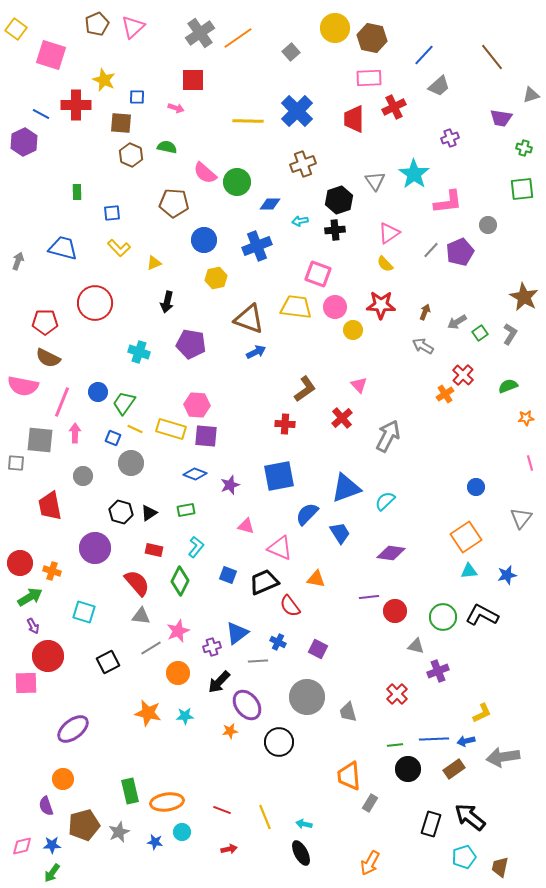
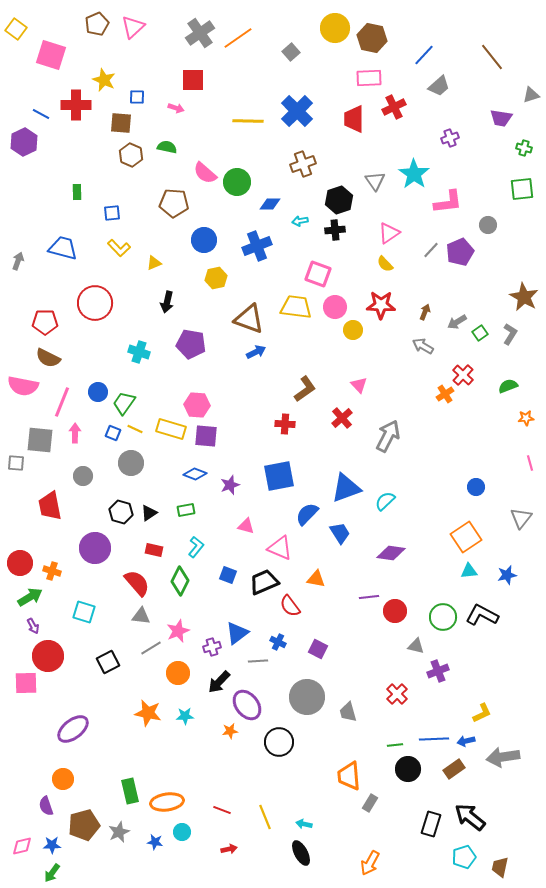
blue square at (113, 438): moved 5 px up
